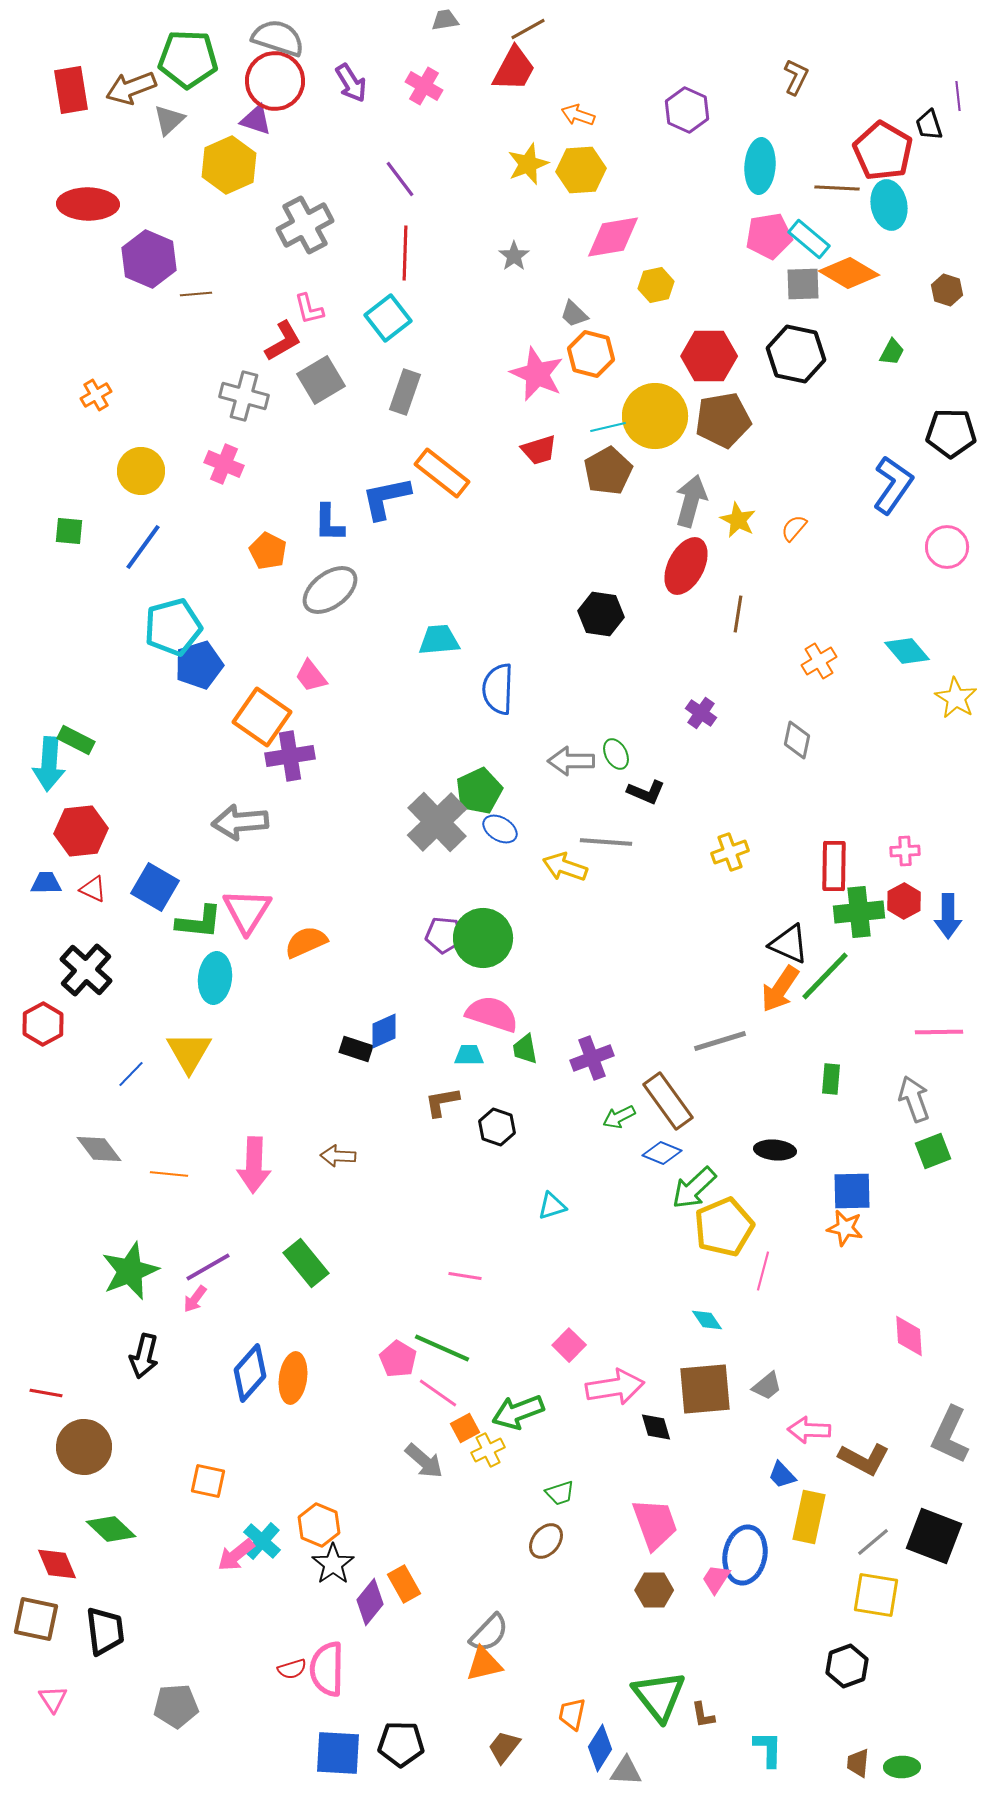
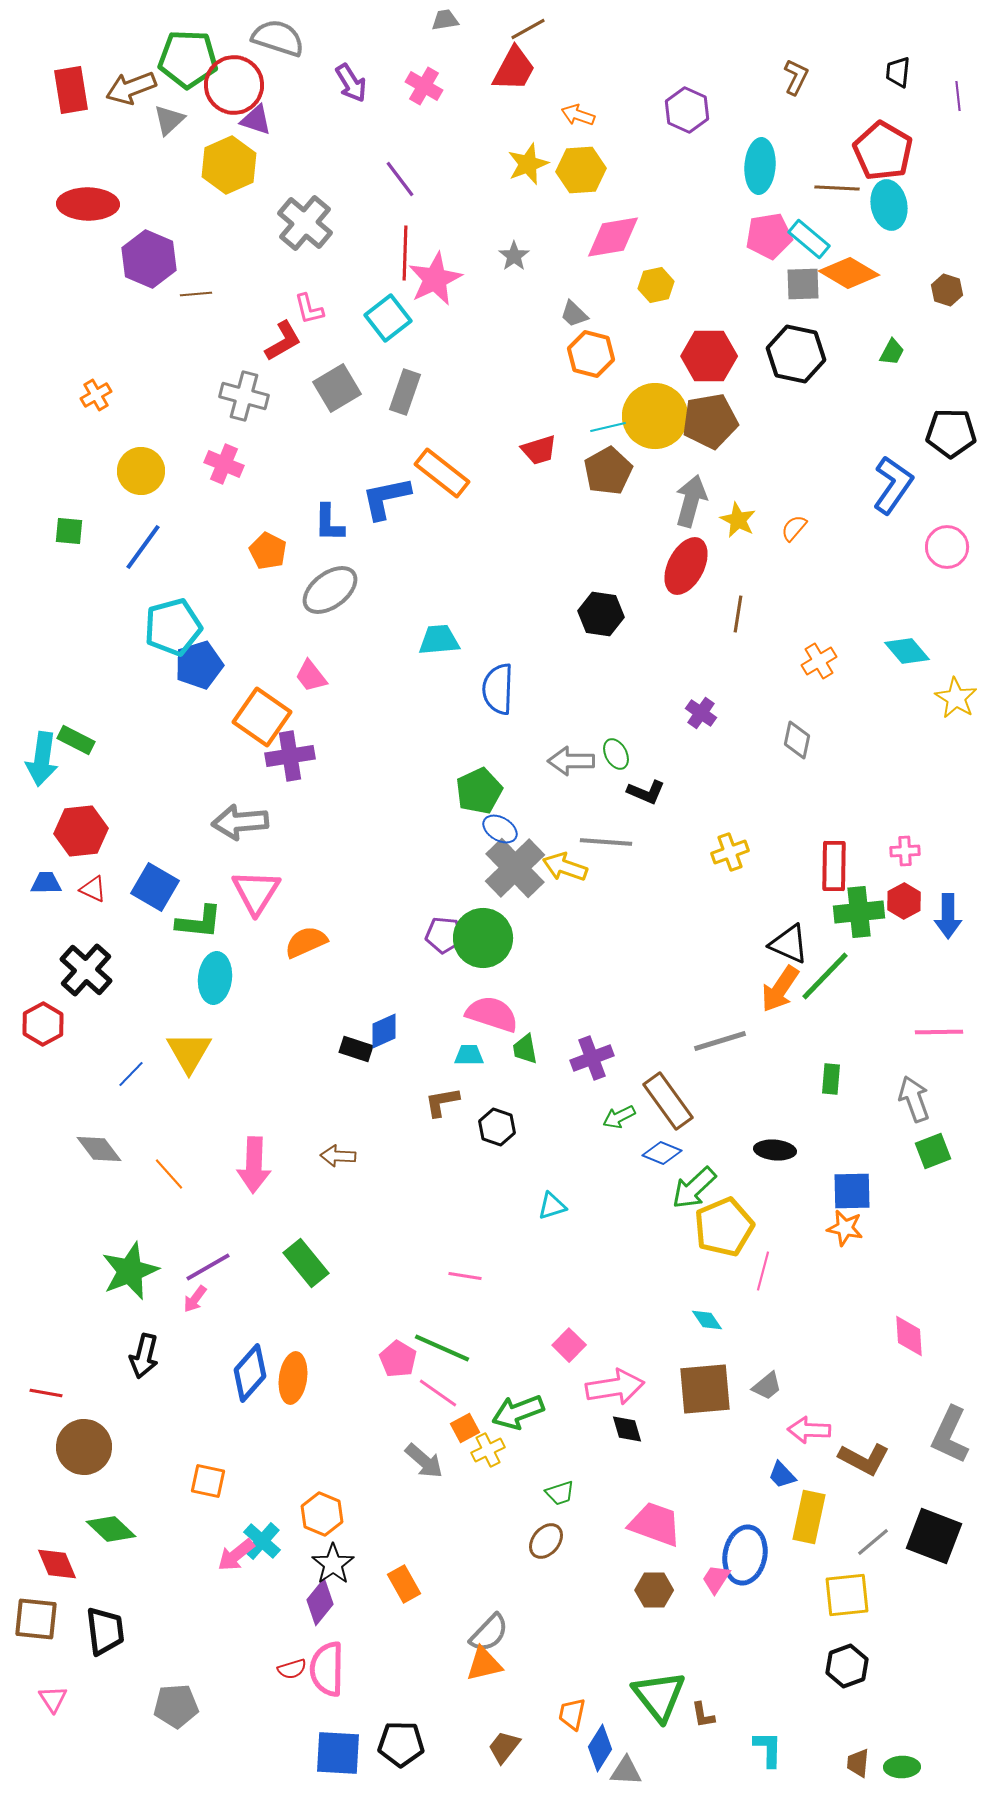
red circle at (275, 81): moved 41 px left, 4 px down
black trapezoid at (929, 125): moved 31 px left, 53 px up; rotated 24 degrees clockwise
gray cross at (305, 225): moved 2 px up; rotated 22 degrees counterclockwise
pink star at (537, 374): moved 102 px left, 95 px up; rotated 22 degrees clockwise
gray square at (321, 380): moved 16 px right, 8 px down
brown pentagon at (723, 420): moved 13 px left, 1 px down
cyan arrow at (49, 764): moved 7 px left, 5 px up; rotated 4 degrees clockwise
gray cross at (437, 822): moved 78 px right, 46 px down
pink triangle at (247, 911): moved 9 px right, 19 px up
orange line at (169, 1174): rotated 42 degrees clockwise
black diamond at (656, 1427): moved 29 px left, 2 px down
pink trapezoid at (655, 1524): rotated 50 degrees counterclockwise
orange hexagon at (319, 1525): moved 3 px right, 11 px up
yellow square at (876, 1595): moved 29 px left; rotated 15 degrees counterclockwise
purple diamond at (370, 1602): moved 50 px left
brown square at (36, 1619): rotated 6 degrees counterclockwise
